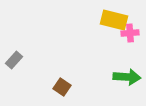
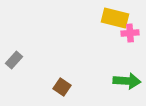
yellow rectangle: moved 1 px right, 2 px up
green arrow: moved 4 px down
